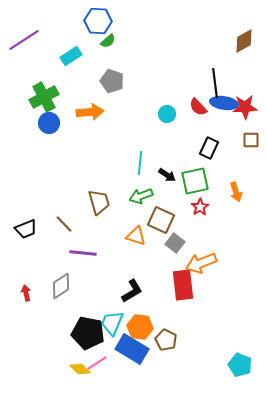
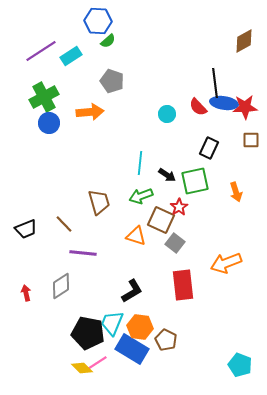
purple line at (24, 40): moved 17 px right, 11 px down
red star at (200, 207): moved 21 px left
orange arrow at (201, 263): moved 25 px right
yellow diamond at (80, 369): moved 2 px right, 1 px up
